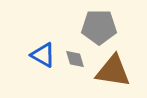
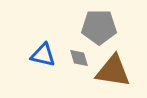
blue triangle: rotated 16 degrees counterclockwise
gray diamond: moved 4 px right, 1 px up
